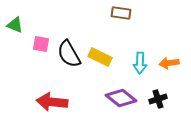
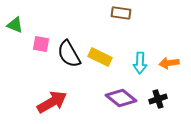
red arrow: rotated 144 degrees clockwise
